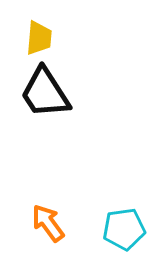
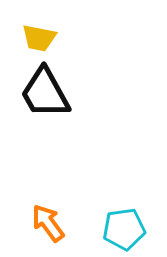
yellow trapezoid: rotated 96 degrees clockwise
black trapezoid: rotated 4 degrees clockwise
